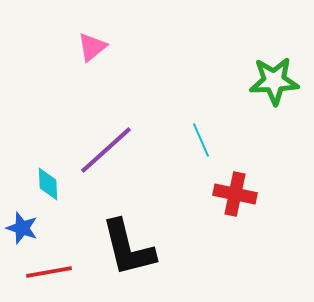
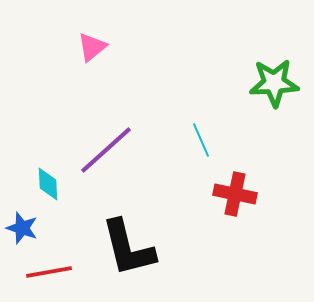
green star: moved 2 px down
